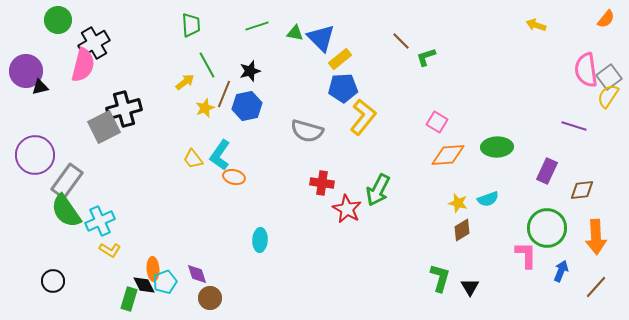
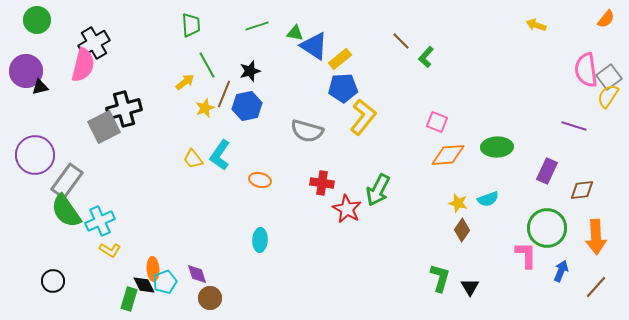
green circle at (58, 20): moved 21 px left
blue triangle at (321, 38): moved 7 px left, 8 px down; rotated 12 degrees counterclockwise
green L-shape at (426, 57): rotated 30 degrees counterclockwise
pink square at (437, 122): rotated 10 degrees counterclockwise
orange ellipse at (234, 177): moved 26 px right, 3 px down
brown diamond at (462, 230): rotated 25 degrees counterclockwise
